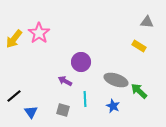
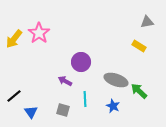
gray triangle: rotated 16 degrees counterclockwise
